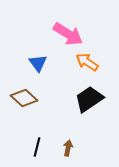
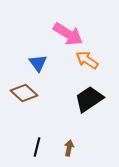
orange arrow: moved 2 px up
brown diamond: moved 5 px up
brown arrow: moved 1 px right
